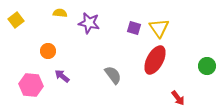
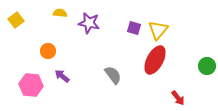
yellow triangle: moved 1 px left, 2 px down; rotated 15 degrees clockwise
